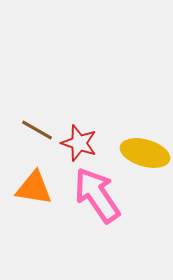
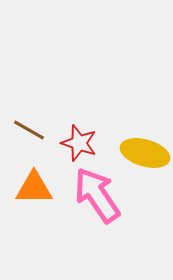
brown line: moved 8 px left
orange triangle: rotated 9 degrees counterclockwise
